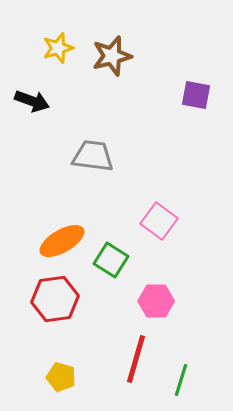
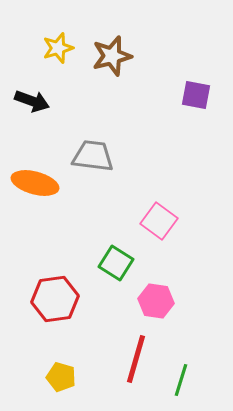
orange ellipse: moved 27 px left, 58 px up; rotated 45 degrees clockwise
green square: moved 5 px right, 3 px down
pink hexagon: rotated 8 degrees clockwise
